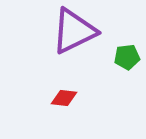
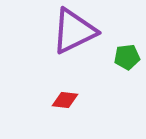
red diamond: moved 1 px right, 2 px down
